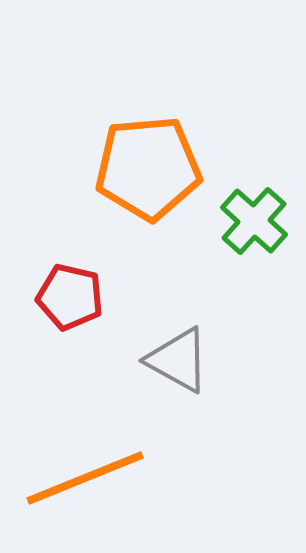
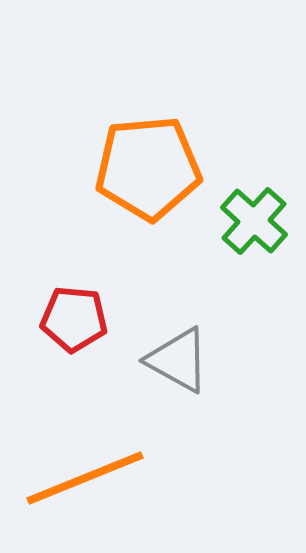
red pentagon: moved 4 px right, 22 px down; rotated 8 degrees counterclockwise
